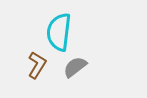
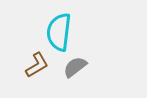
brown L-shape: rotated 28 degrees clockwise
